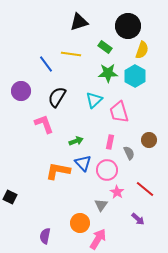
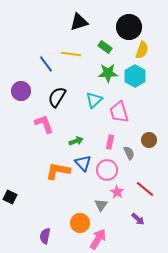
black circle: moved 1 px right, 1 px down
